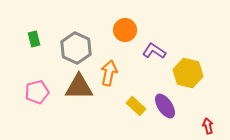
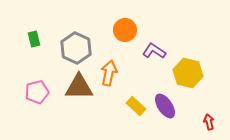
red arrow: moved 1 px right, 4 px up
